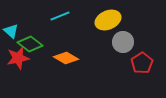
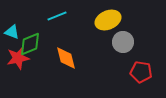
cyan line: moved 3 px left
cyan triangle: moved 1 px right, 1 px down; rotated 21 degrees counterclockwise
green diamond: rotated 60 degrees counterclockwise
orange diamond: rotated 45 degrees clockwise
red pentagon: moved 1 px left, 9 px down; rotated 30 degrees counterclockwise
